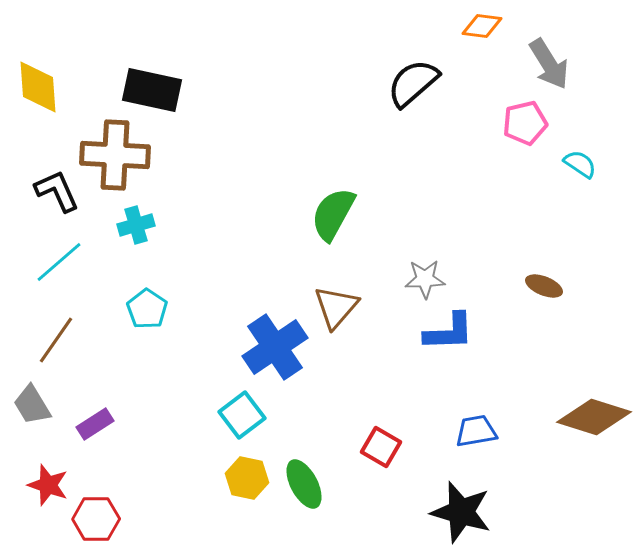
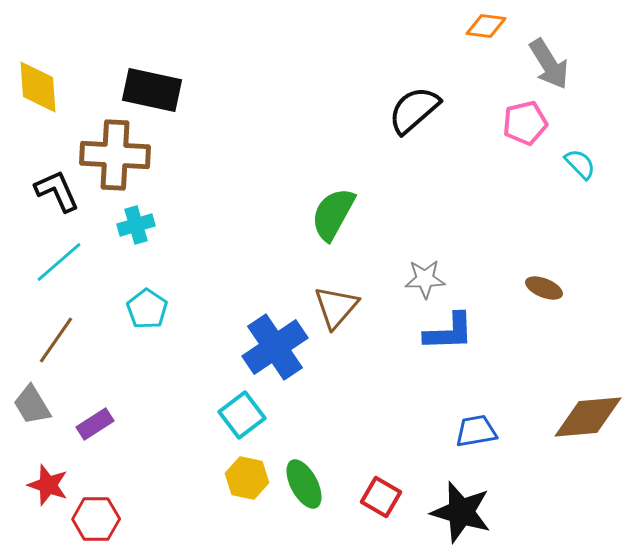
orange diamond: moved 4 px right
black semicircle: moved 1 px right, 27 px down
cyan semicircle: rotated 12 degrees clockwise
brown ellipse: moved 2 px down
brown diamond: moved 6 px left; rotated 22 degrees counterclockwise
red square: moved 50 px down
